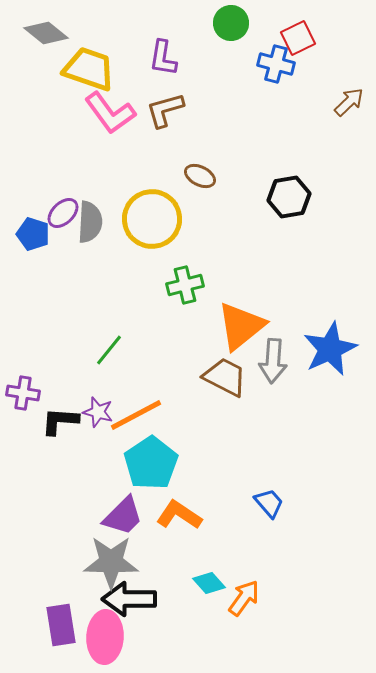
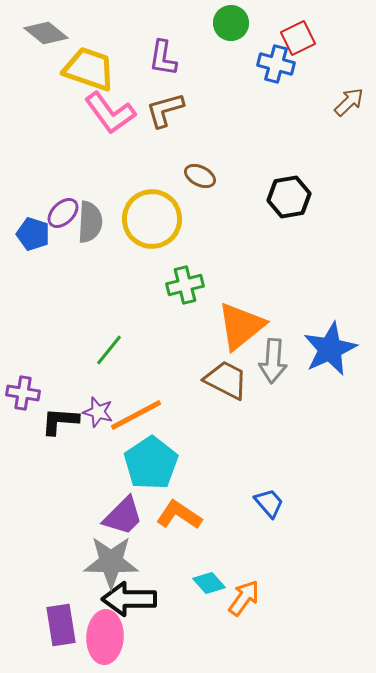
brown trapezoid: moved 1 px right, 3 px down
